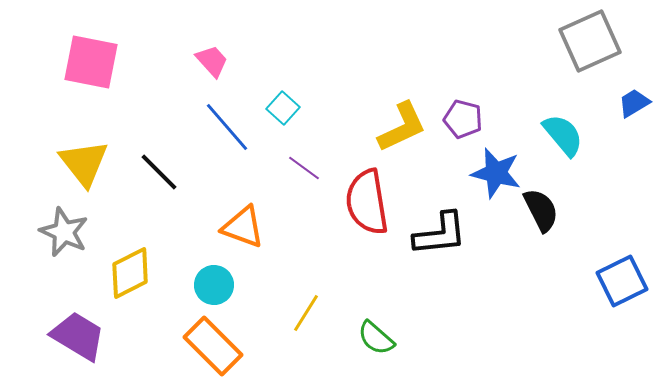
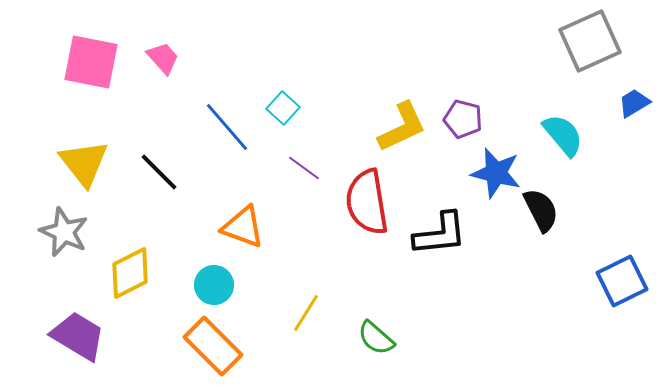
pink trapezoid: moved 49 px left, 3 px up
